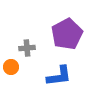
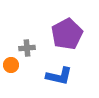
orange circle: moved 2 px up
blue L-shape: rotated 20 degrees clockwise
